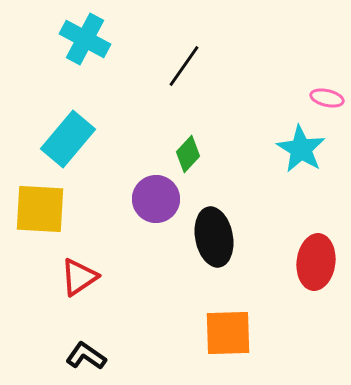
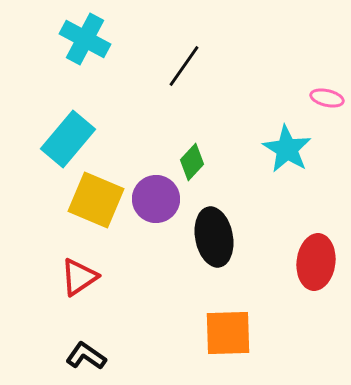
cyan star: moved 14 px left
green diamond: moved 4 px right, 8 px down
yellow square: moved 56 px right, 9 px up; rotated 20 degrees clockwise
